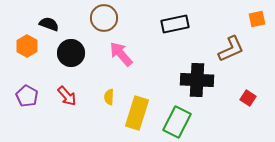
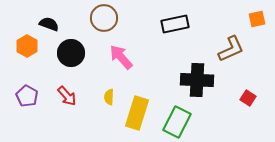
pink arrow: moved 3 px down
